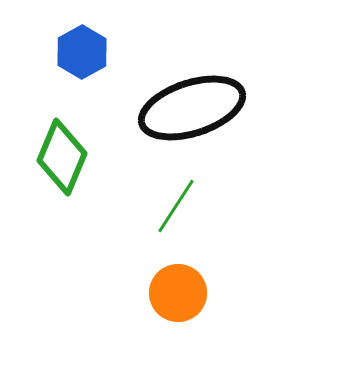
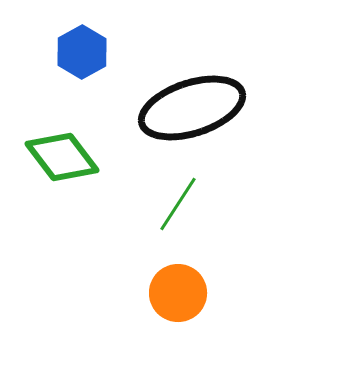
green diamond: rotated 60 degrees counterclockwise
green line: moved 2 px right, 2 px up
